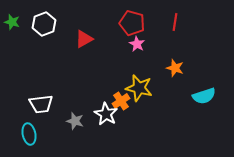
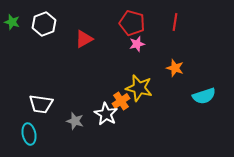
pink star: rotated 28 degrees clockwise
white trapezoid: rotated 15 degrees clockwise
